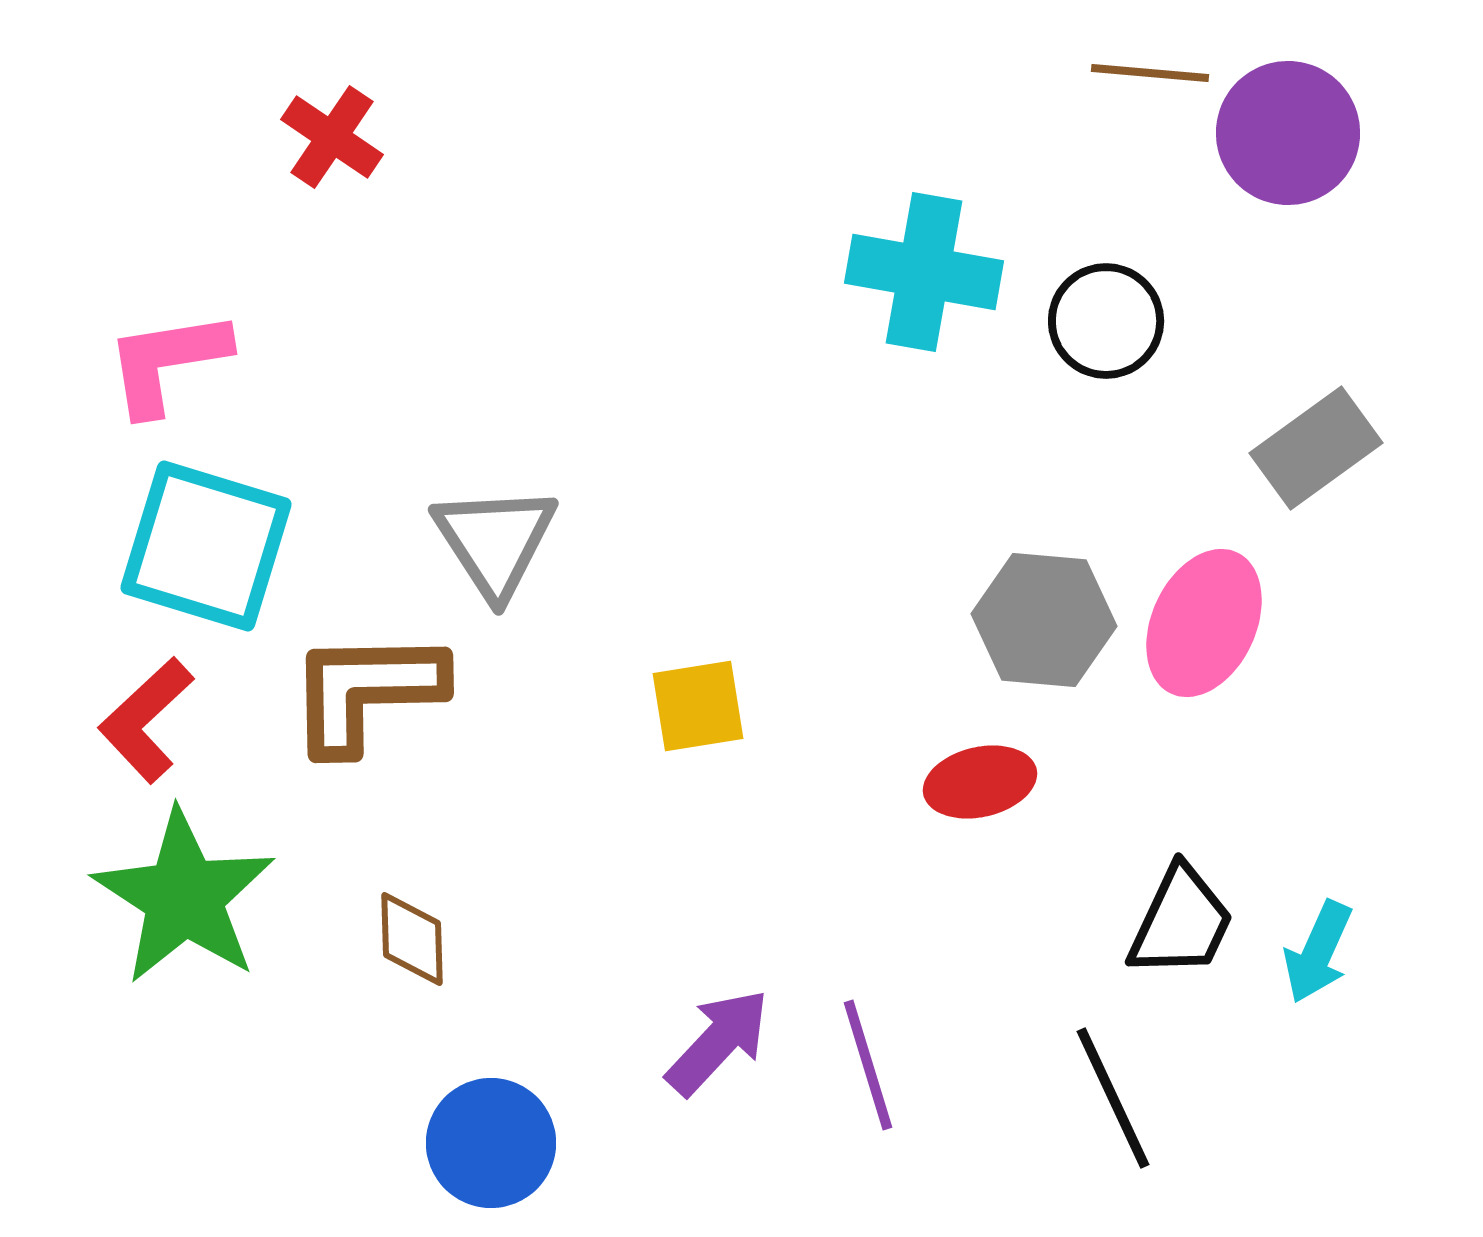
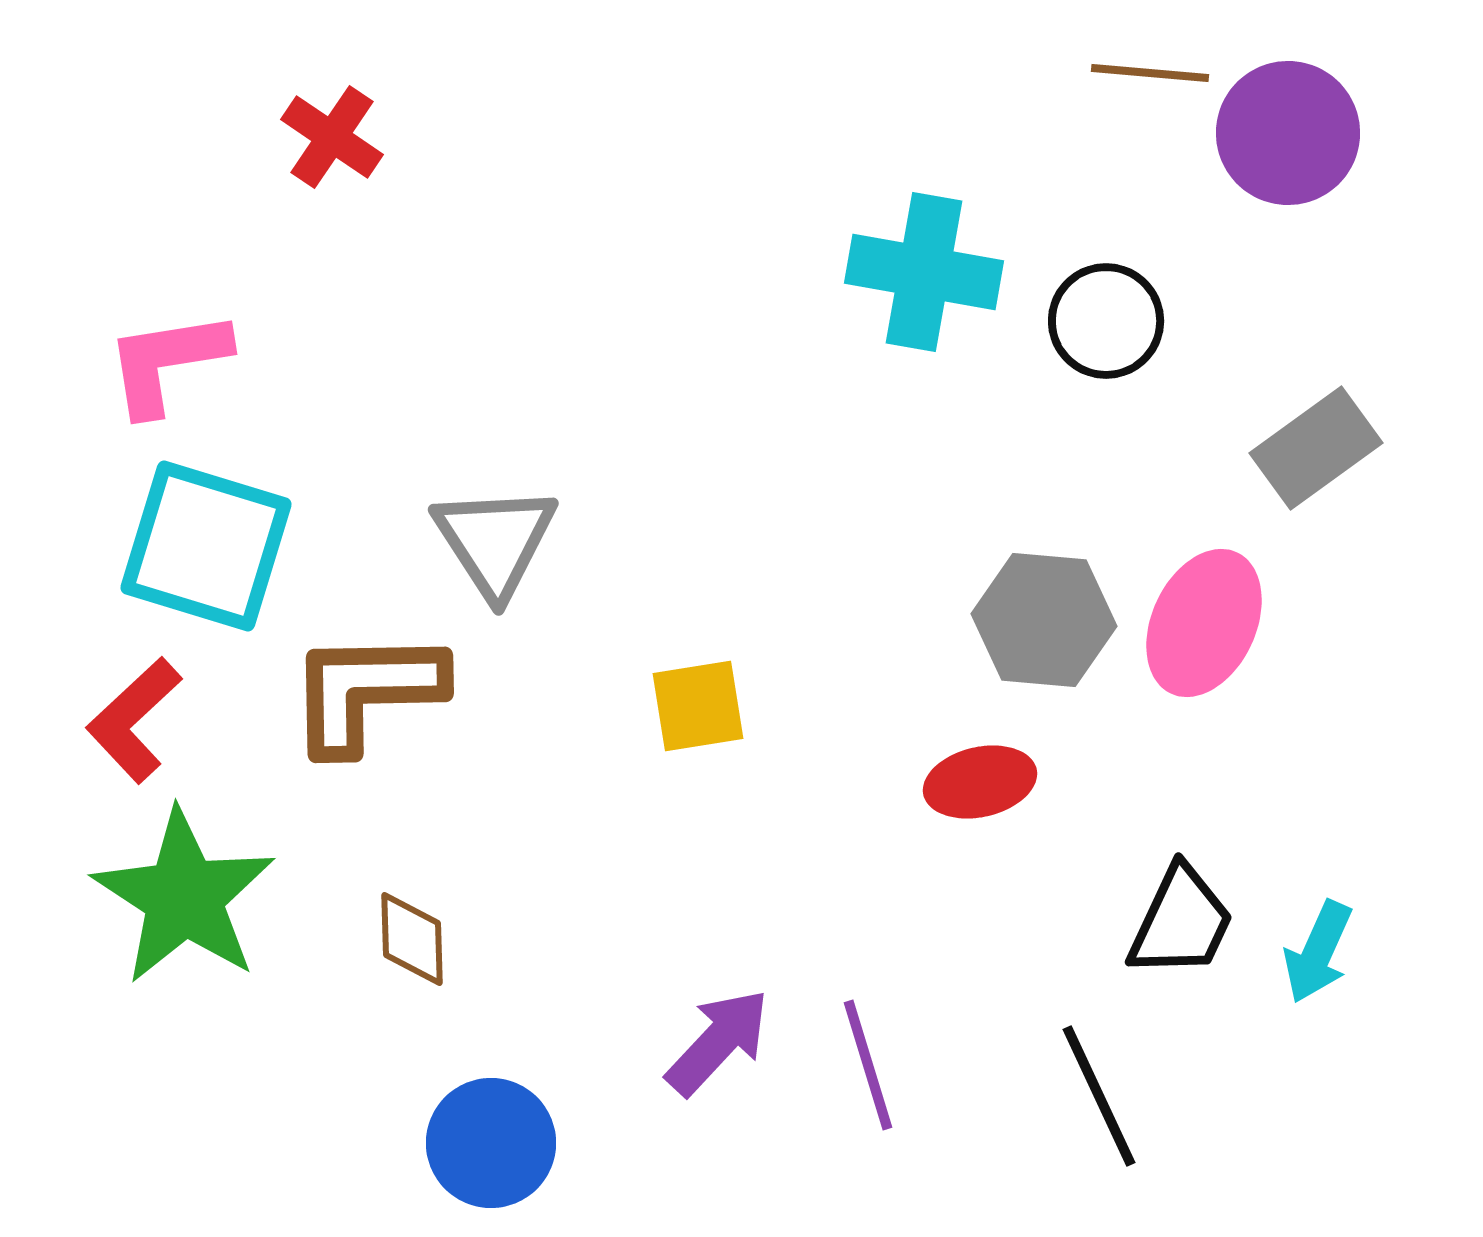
red L-shape: moved 12 px left
black line: moved 14 px left, 2 px up
